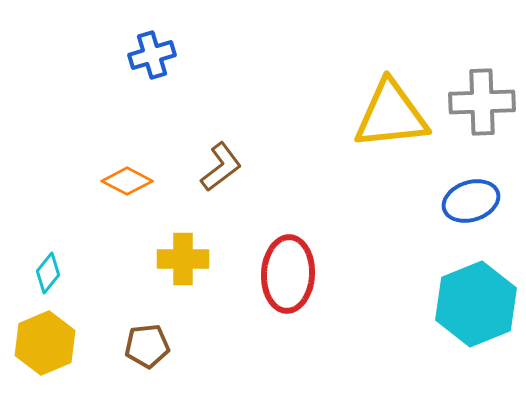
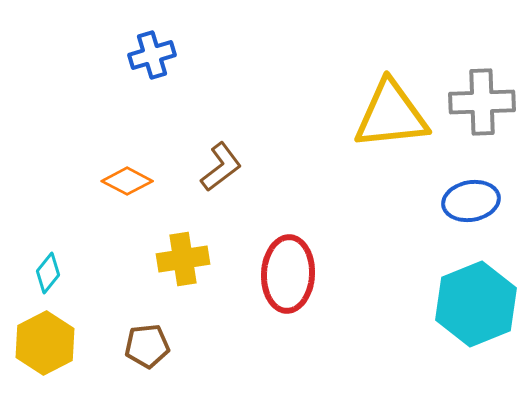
blue ellipse: rotated 8 degrees clockwise
yellow cross: rotated 9 degrees counterclockwise
yellow hexagon: rotated 4 degrees counterclockwise
